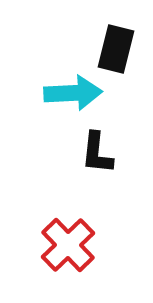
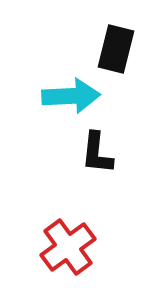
cyan arrow: moved 2 px left, 3 px down
red cross: moved 2 px down; rotated 8 degrees clockwise
